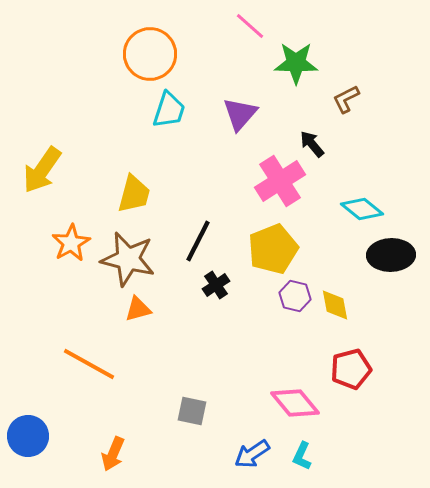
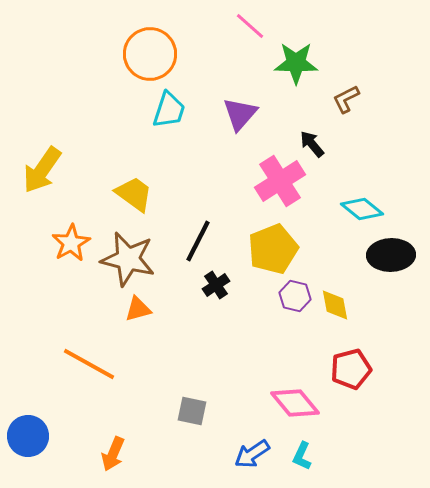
yellow trapezoid: rotated 69 degrees counterclockwise
